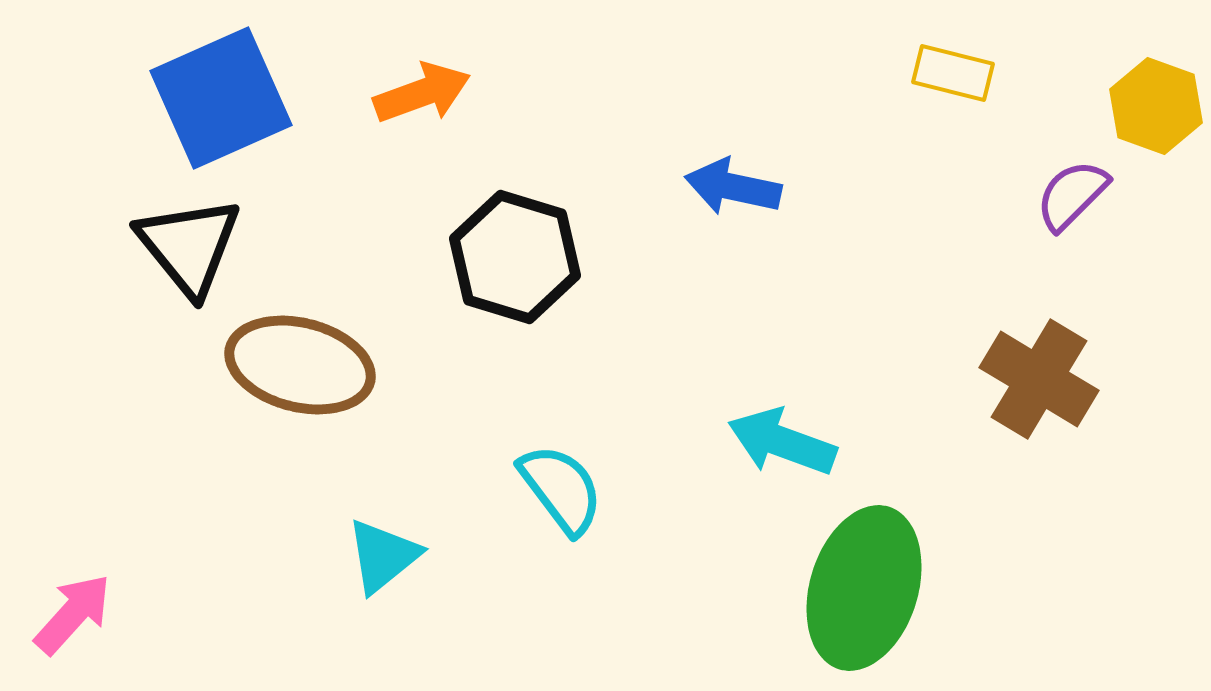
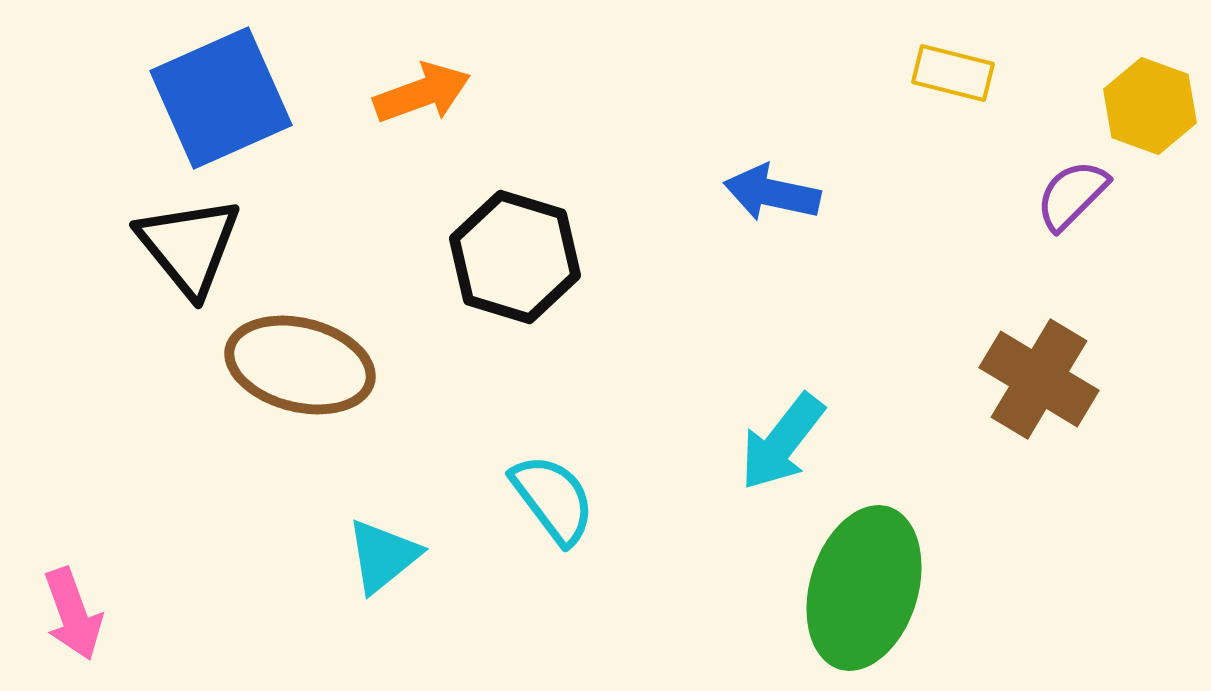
yellow hexagon: moved 6 px left
blue arrow: moved 39 px right, 6 px down
cyan arrow: rotated 72 degrees counterclockwise
cyan semicircle: moved 8 px left, 10 px down
pink arrow: rotated 118 degrees clockwise
